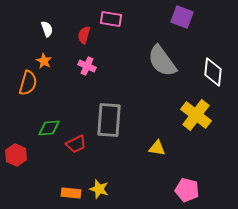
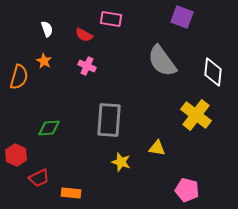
red semicircle: rotated 78 degrees counterclockwise
orange semicircle: moved 9 px left, 6 px up
red trapezoid: moved 37 px left, 34 px down
yellow star: moved 22 px right, 27 px up
